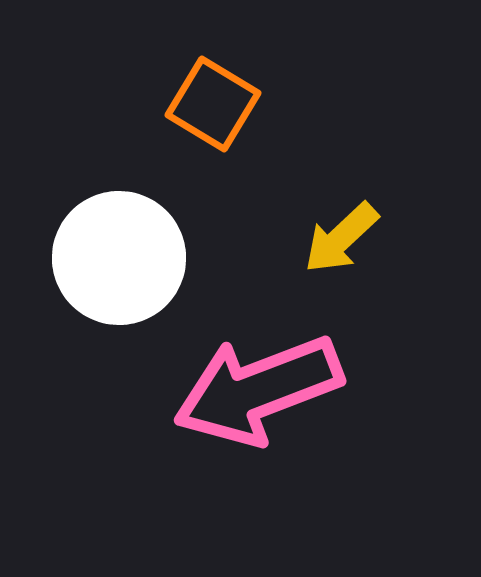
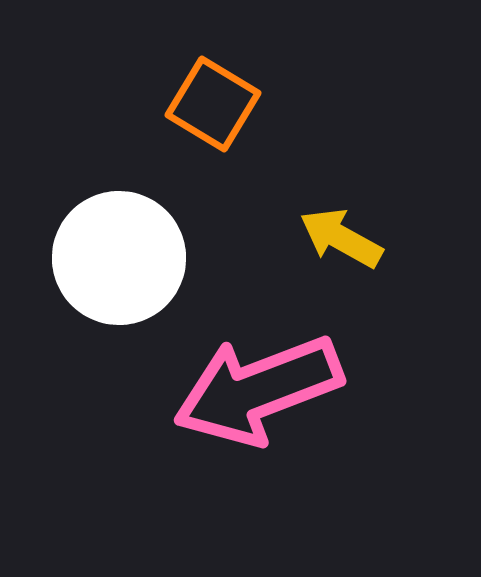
yellow arrow: rotated 72 degrees clockwise
